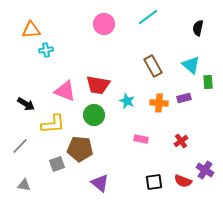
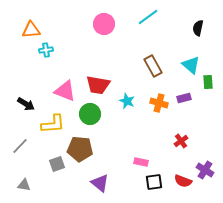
orange cross: rotated 12 degrees clockwise
green circle: moved 4 px left, 1 px up
pink rectangle: moved 23 px down
